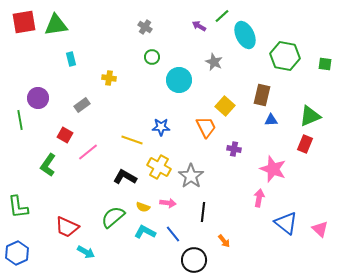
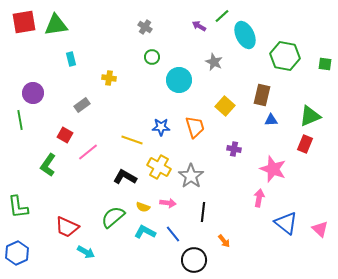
purple circle at (38, 98): moved 5 px left, 5 px up
orange trapezoid at (206, 127): moved 11 px left; rotated 10 degrees clockwise
